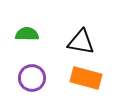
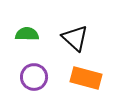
black triangle: moved 6 px left, 4 px up; rotated 32 degrees clockwise
purple circle: moved 2 px right, 1 px up
